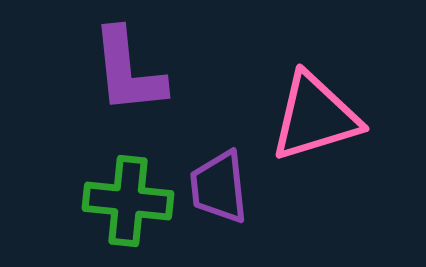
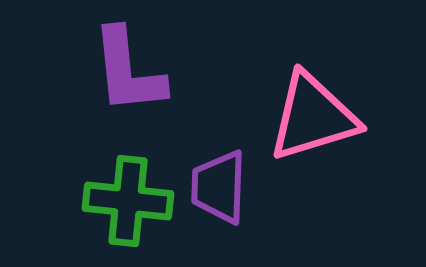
pink triangle: moved 2 px left
purple trapezoid: rotated 8 degrees clockwise
